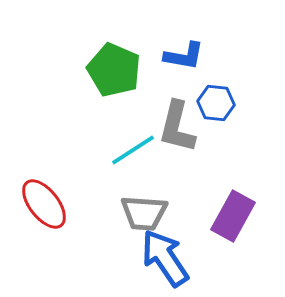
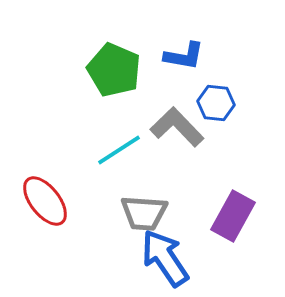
gray L-shape: rotated 122 degrees clockwise
cyan line: moved 14 px left
red ellipse: moved 1 px right, 3 px up
